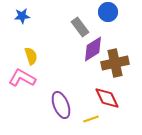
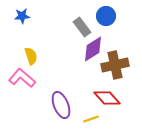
blue circle: moved 2 px left, 4 px down
gray rectangle: moved 2 px right
brown cross: moved 2 px down
pink L-shape: rotated 12 degrees clockwise
red diamond: rotated 16 degrees counterclockwise
